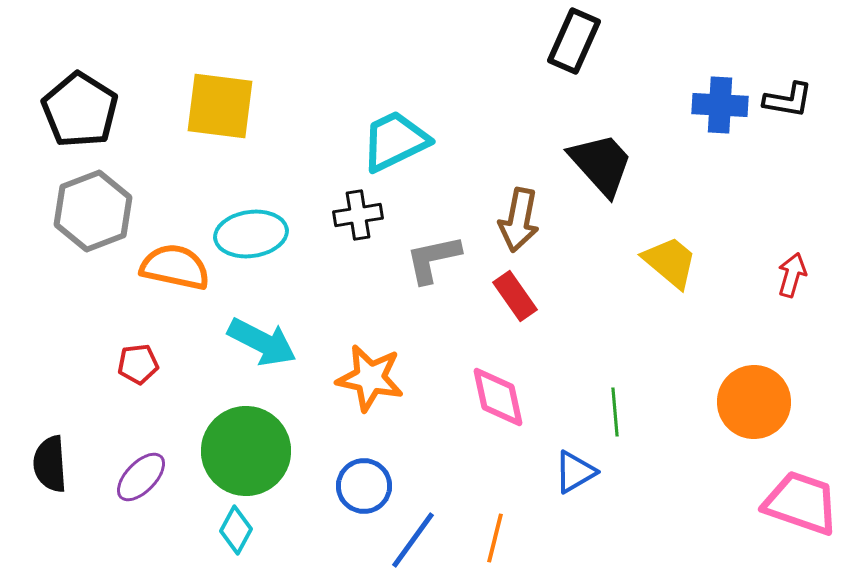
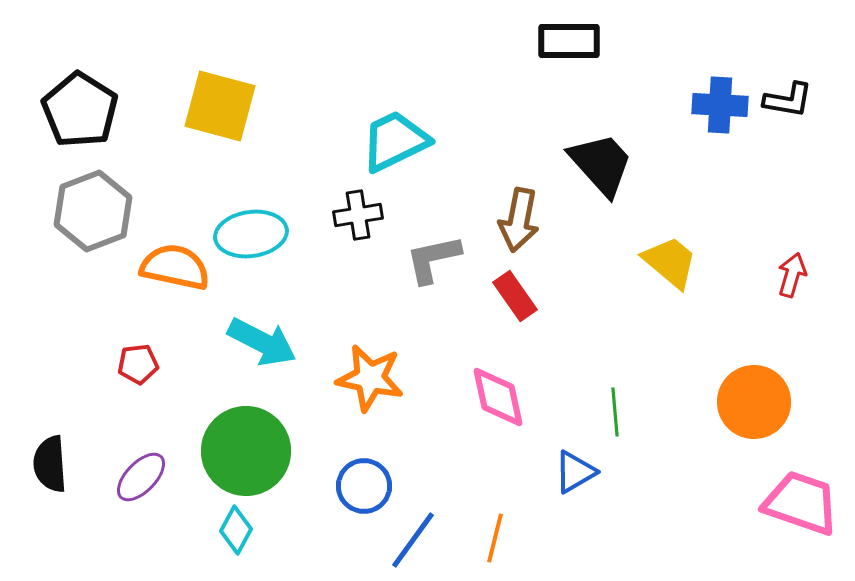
black rectangle: moved 5 px left; rotated 66 degrees clockwise
yellow square: rotated 8 degrees clockwise
